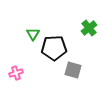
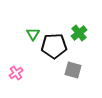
green cross: moved 10 px left, 5 px down
black pentagon: moved 2 px up
pink cross: rotated 16 degrees counterclockwise
